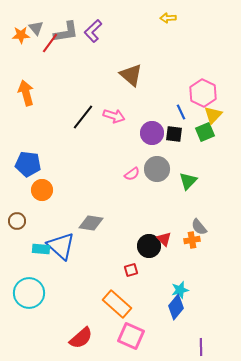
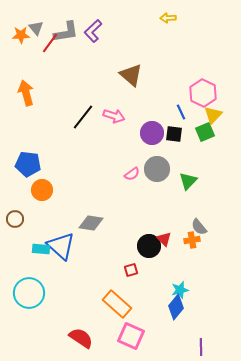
brown circle: moved 2 px left, 2 px up
red semicircle: rotated 105 degrees counterclockwise
